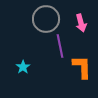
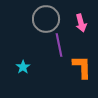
purple line: moved 1 px left, 1 px up
